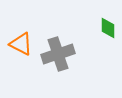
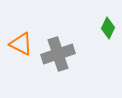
green diamond: rotated 25 degrees clockwise
